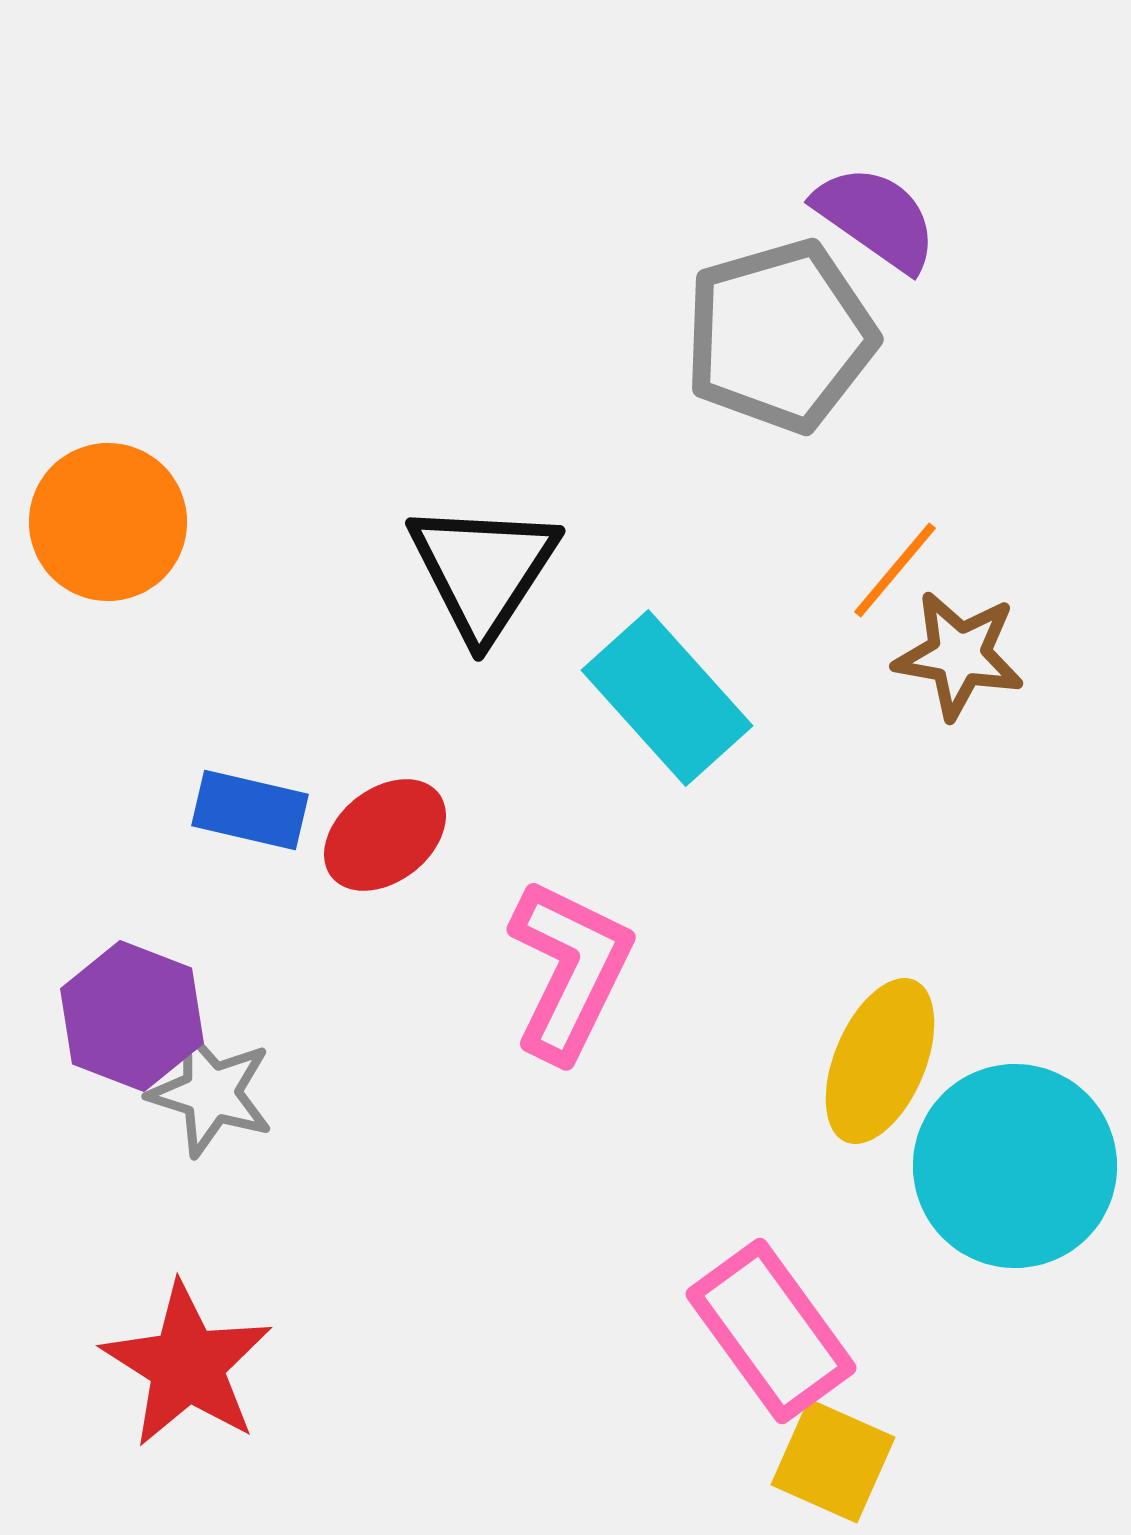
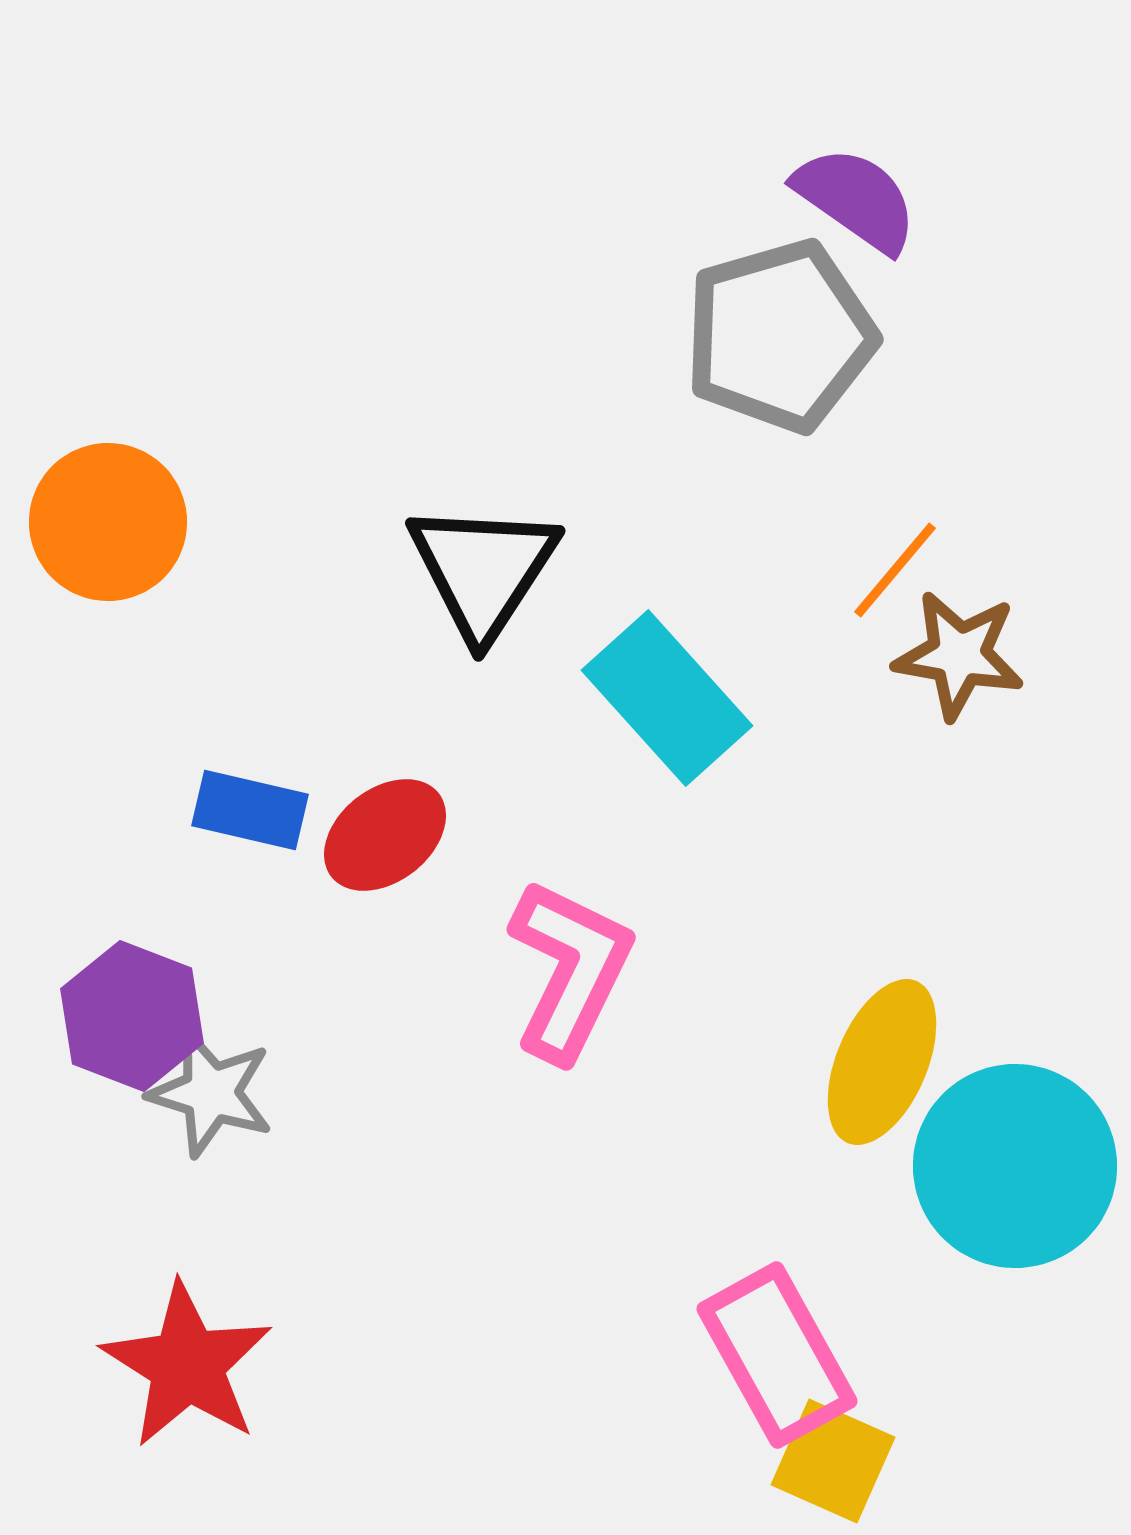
purple semicircle: moved 20 px left, 19 px up
yellow ellipse: moved 2 px right, 1 px down
pink rectangle: moved 6 px right, 24 px down; rotated 7 degrees clockwise
